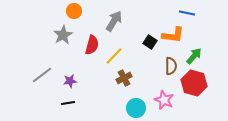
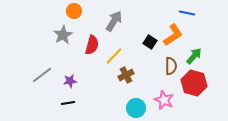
orange L-shape: rotated 40 degrees counterclockwise
brown cross: moved 2 px right, 3 px up
